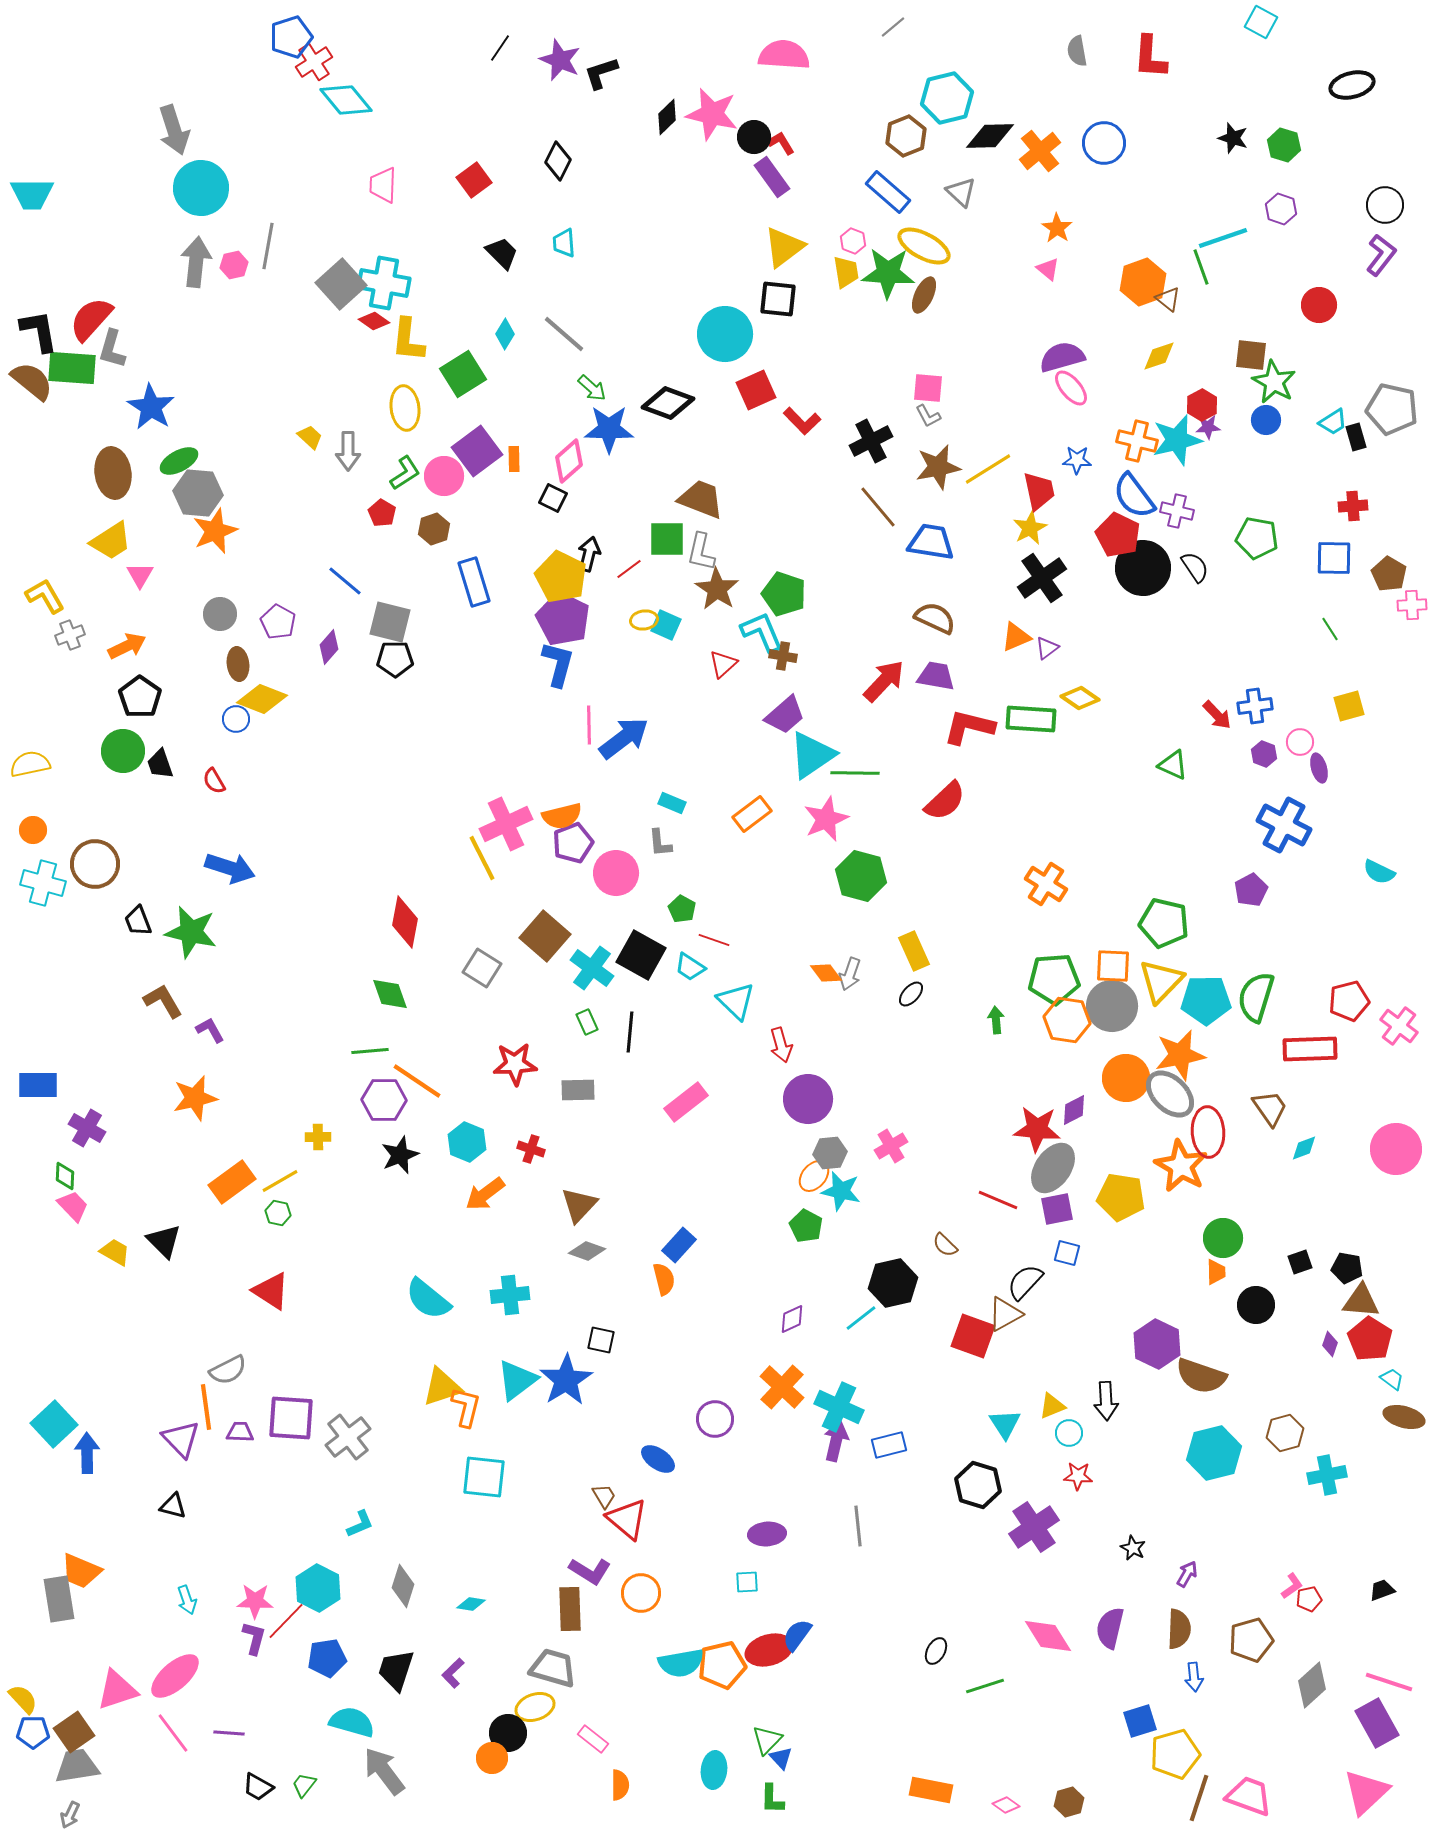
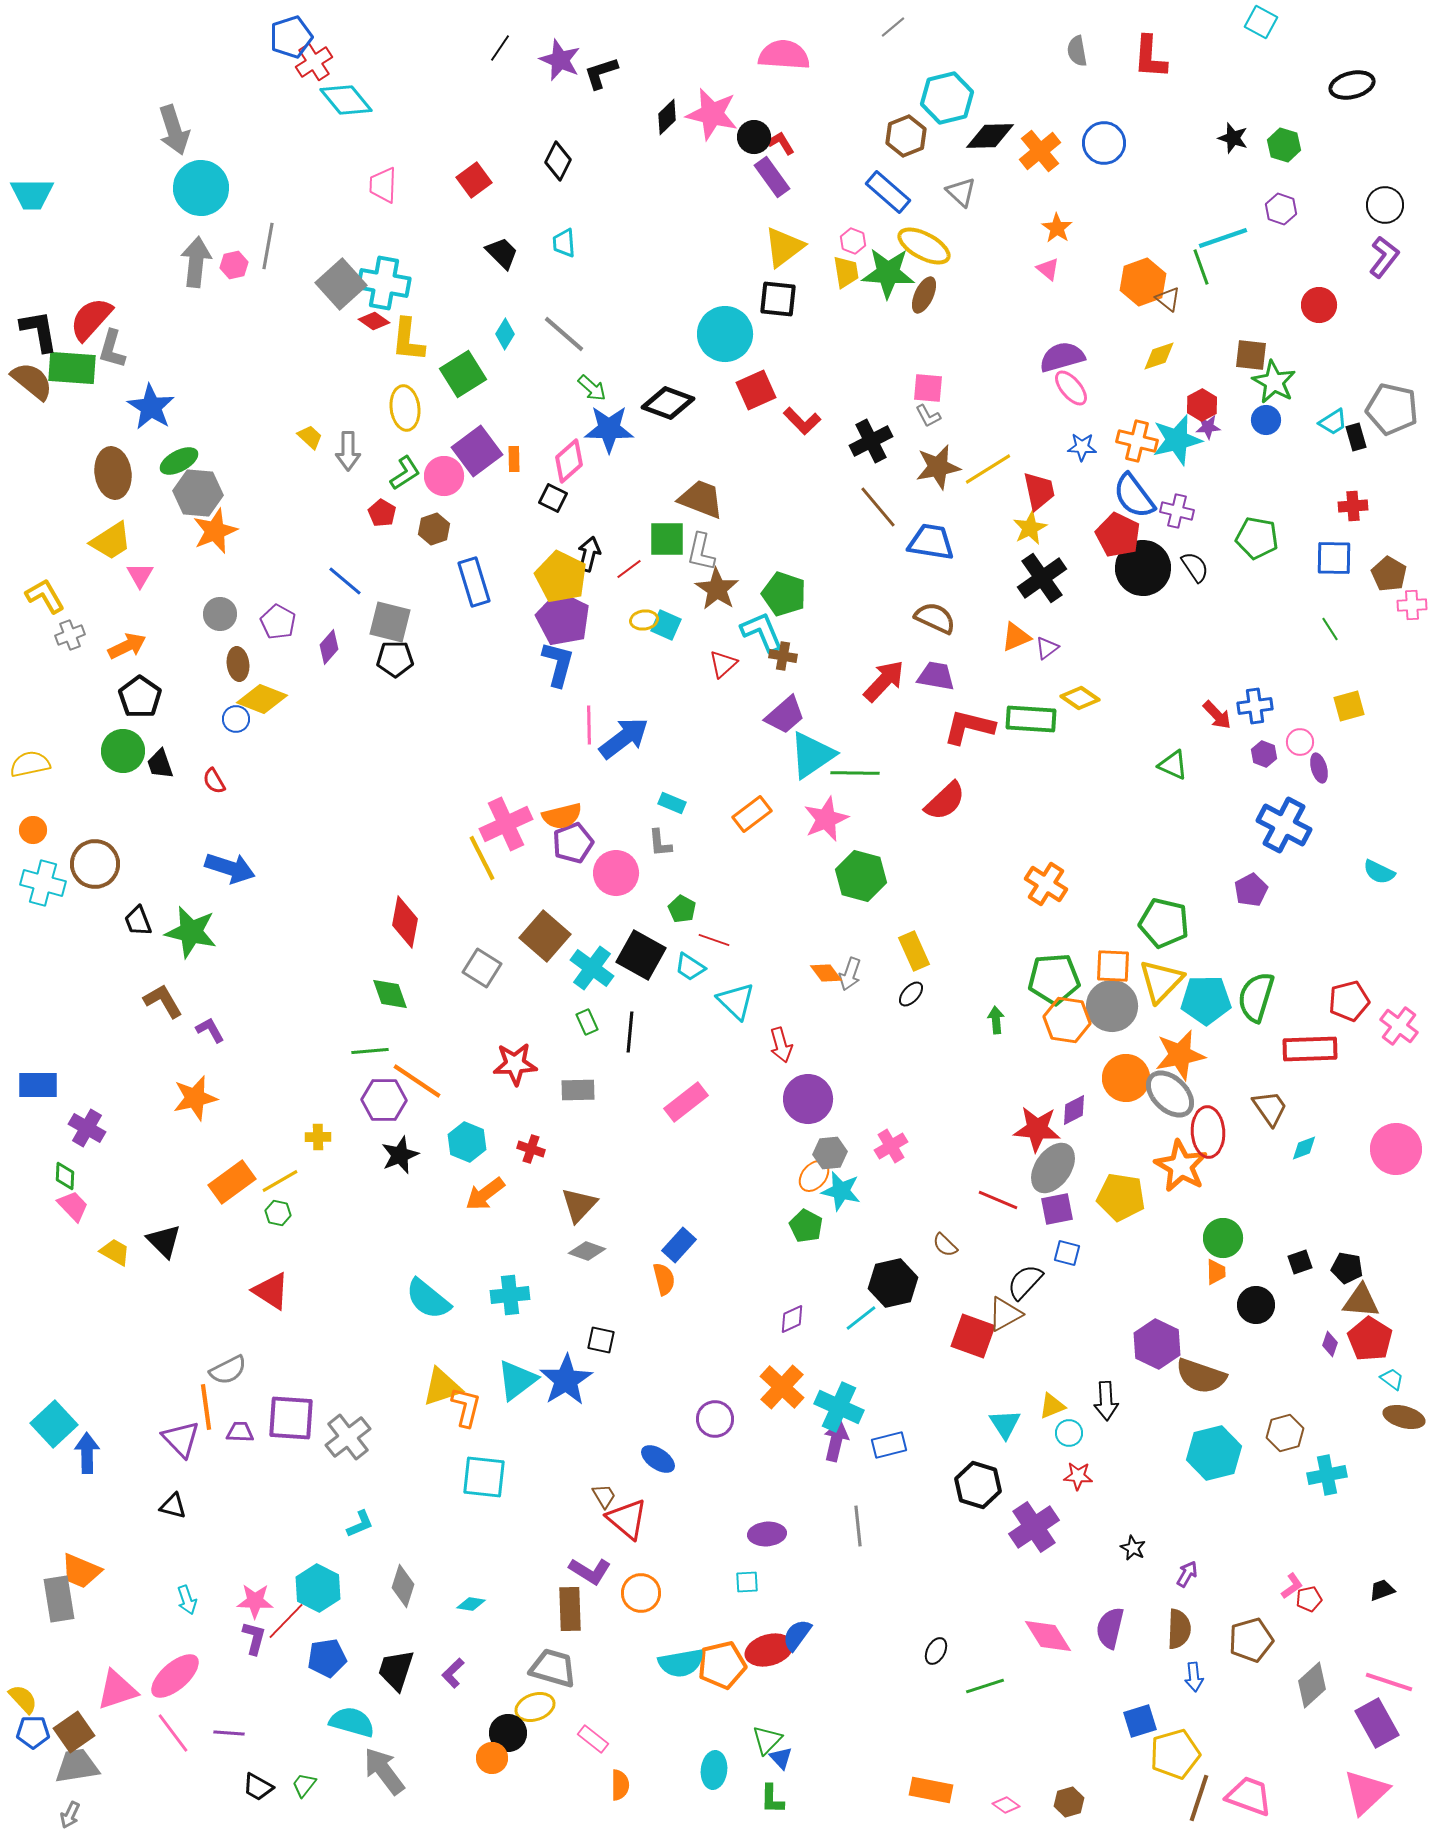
purple L-shape at (1381, 255): moved 3 px right, 2 px down
blue star at (1077, 460): moved 5 px right, 13 px up
